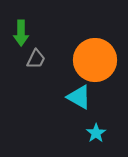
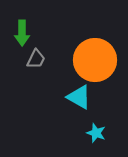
green arrow: moved 1 px right
cyan star: rotated 18 degrees counterclockwise
